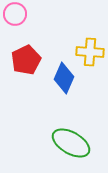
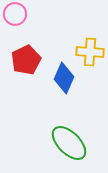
green ellipse: moved 2 px left; rotated 15 degrees clockwise
